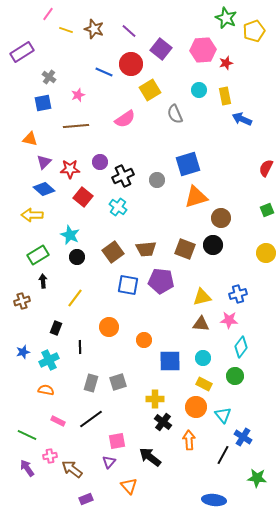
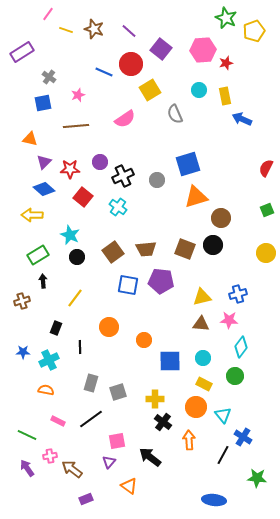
blue star at (23, 352): rotated 16 degrees clockwise
gray square at (118, 382): moved 10 px down
orange triangle at (129, 486): rotated 12 degrees counterclockwise
